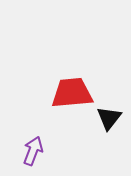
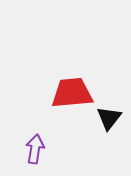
purple arrow: moved 2 px right, 2 px up; rotated 12 degrees counterclockwise
